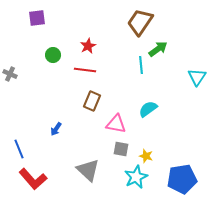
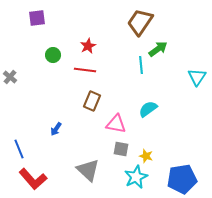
gray cross: moved 3 px down; rotated 16 degrees clockwise
